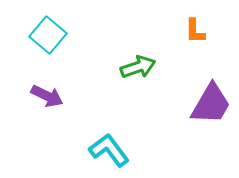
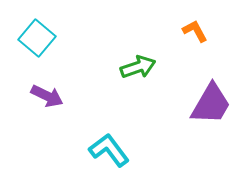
orange L-shape: rotated 152 degrees clockwise
cyan square: moved 11 px left, 3 px down
